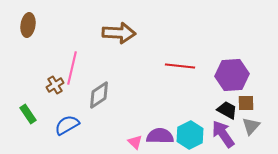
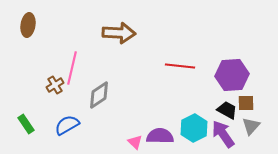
green rectangle: moved 2 px left, 10 px down
cyan hexagon: moved 4 px right, 7 px up
